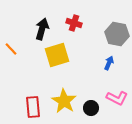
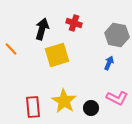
gray hexagon: moved 1 px down
